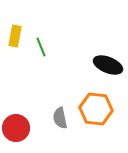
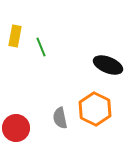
orange hexagon: moved 1 px left; rotated 20 degrees clockwise
